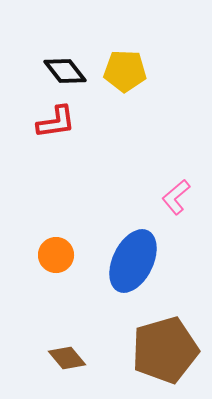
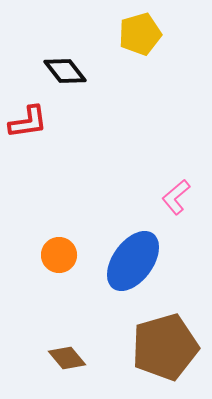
yellow pentagon: moved 15 px right, 37 px up; rotated 18 degrees counterclockwise
red L-shape: moved 28 px left
orange circle: moved 3 px right
blue ellipse: rotated 10 degrees clockwise
brown pentagon: moved 3 px up
